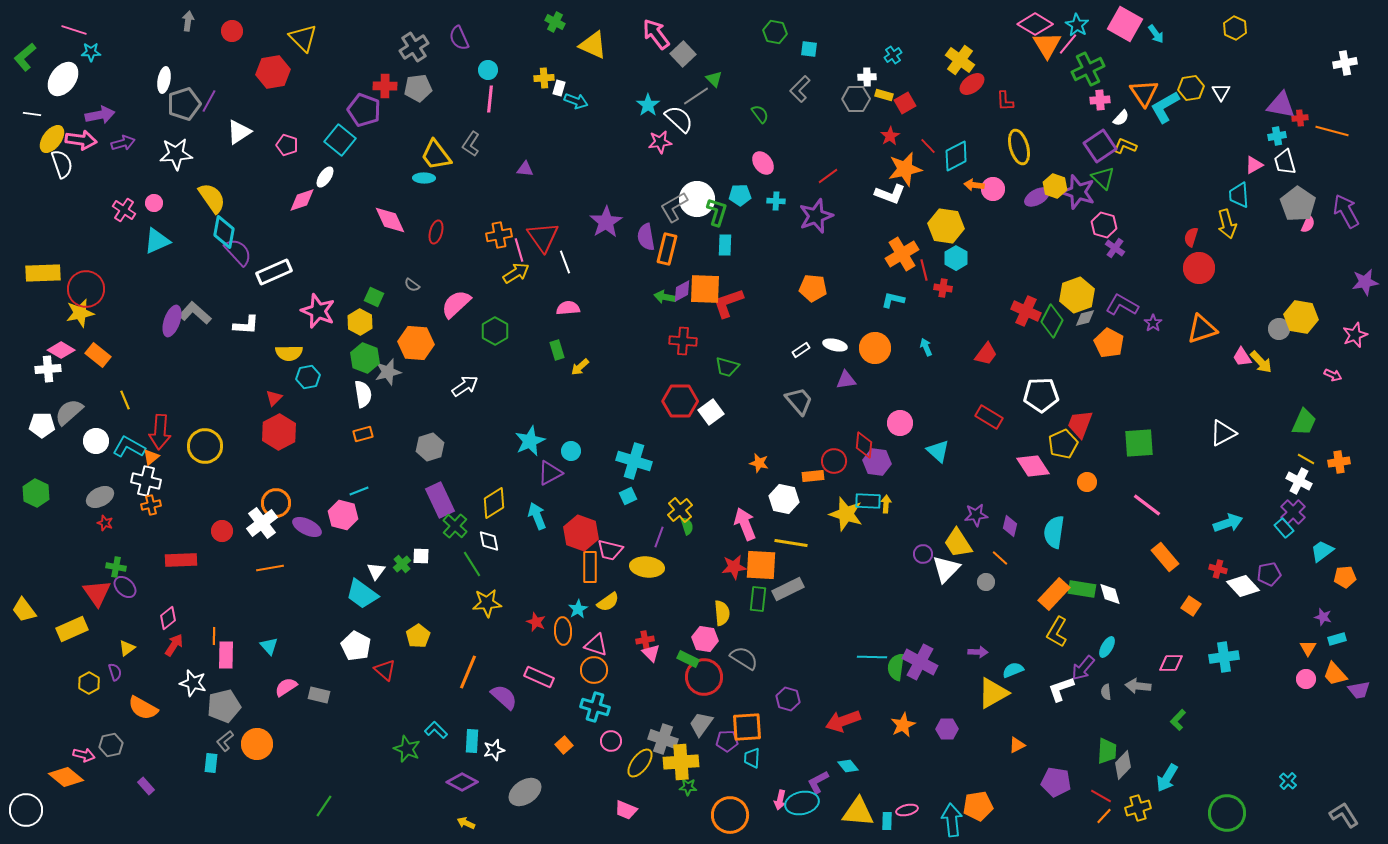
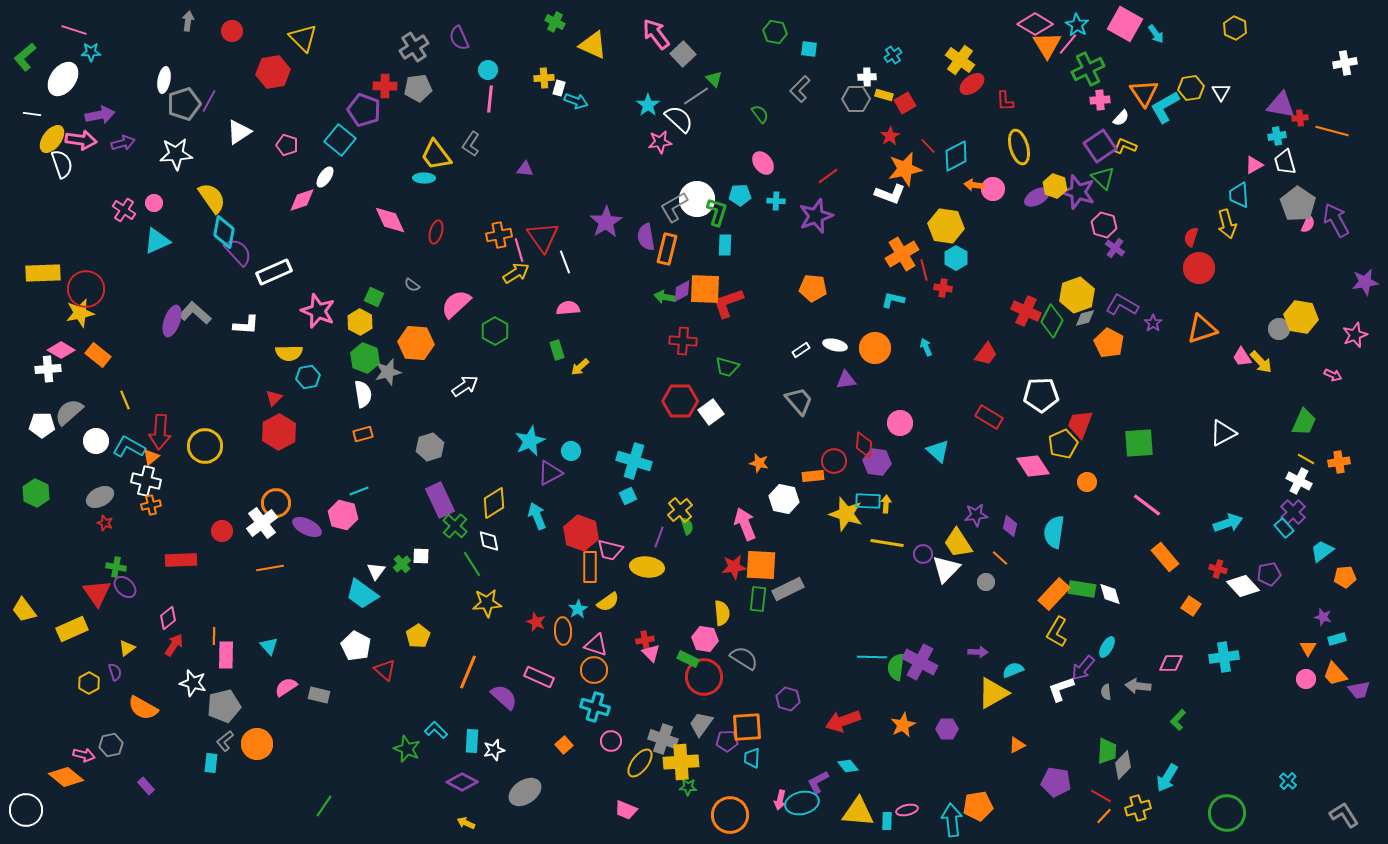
purple arrow at (1346, 211): moved 10 px left, 9 px down
yellow line at (791, 543): moved 96 px right
